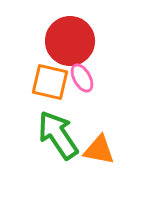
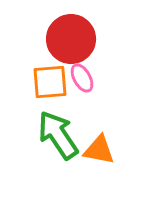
red circle: moved 1 px right, 2 px up
orange square: rotated 18 degrees counterclockwise
